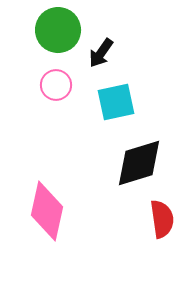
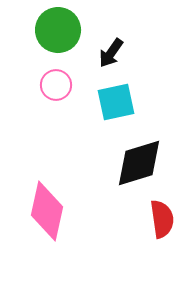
black arrow: moved 10 px right
